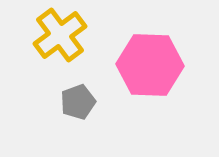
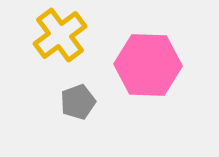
pink hexagon: moved 2 px left
